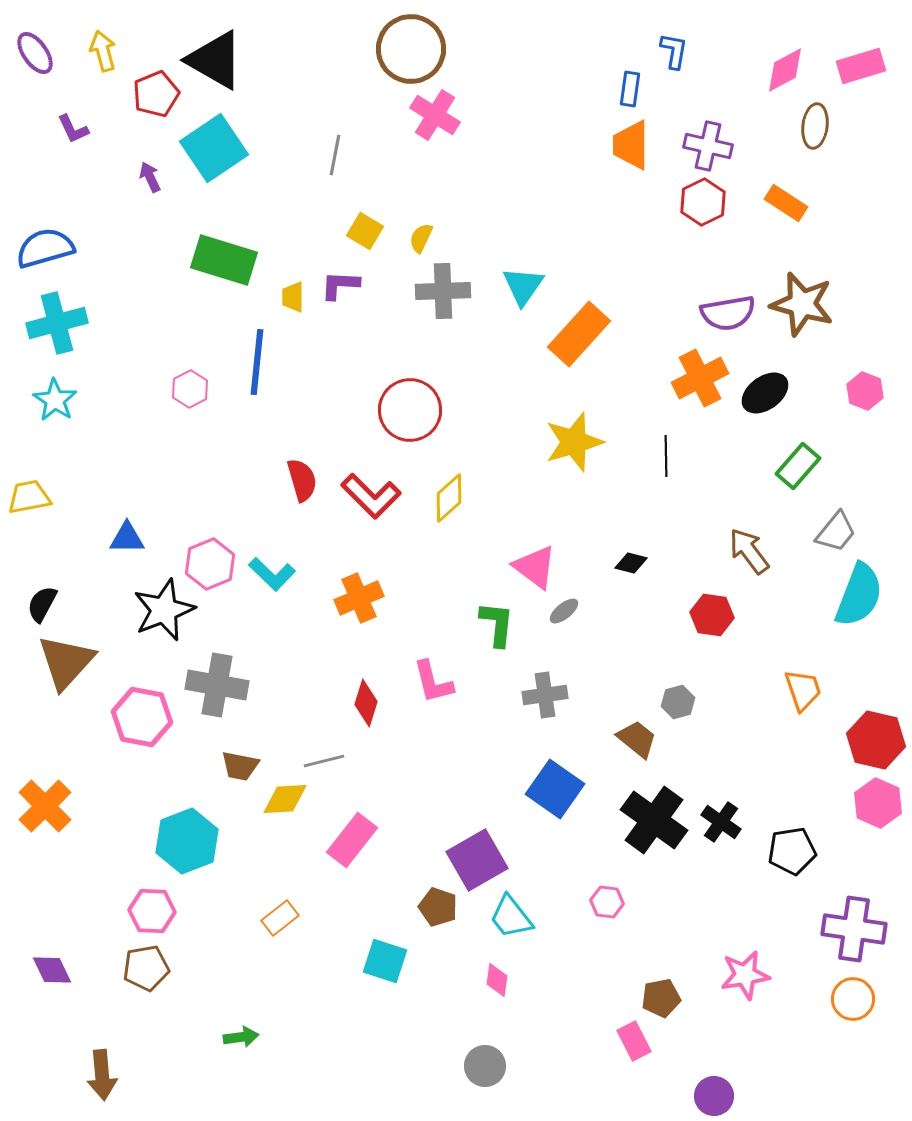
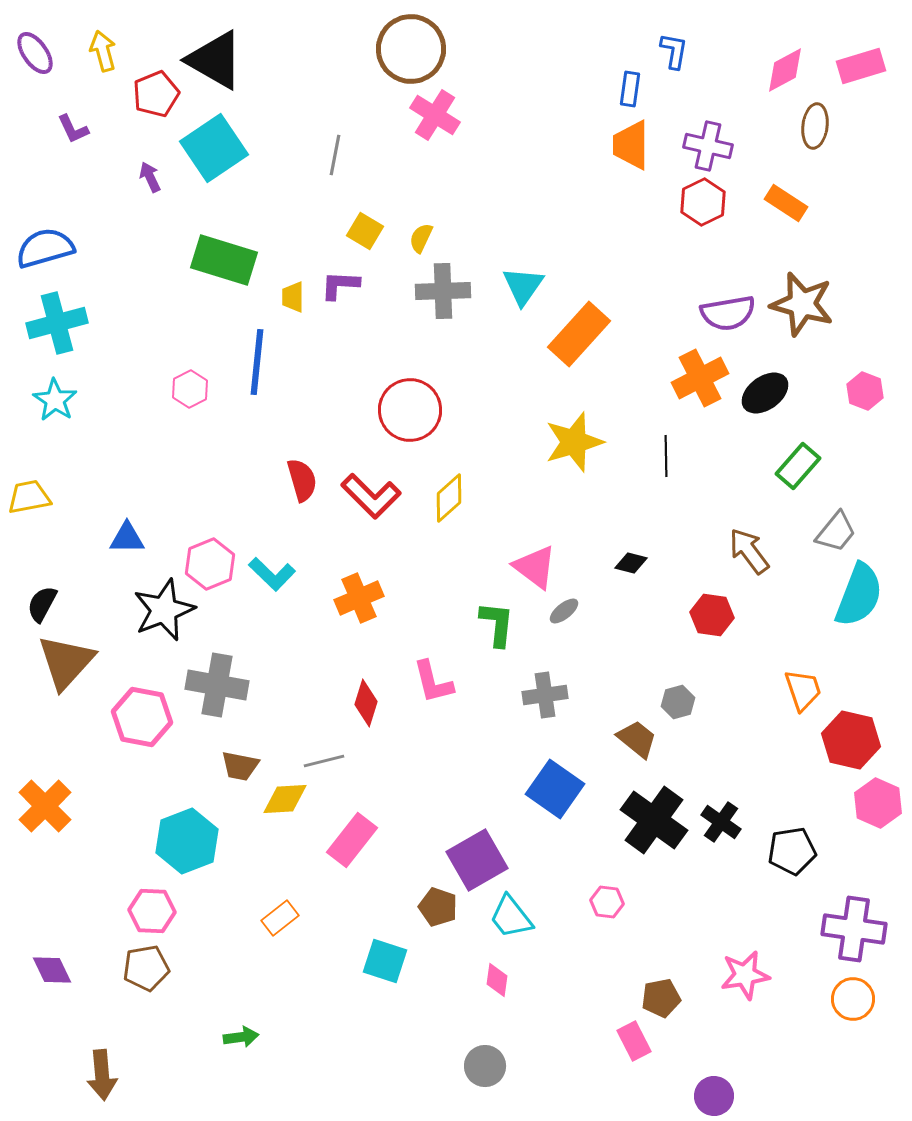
red hexagon at (876, 740): moved 25 px left
